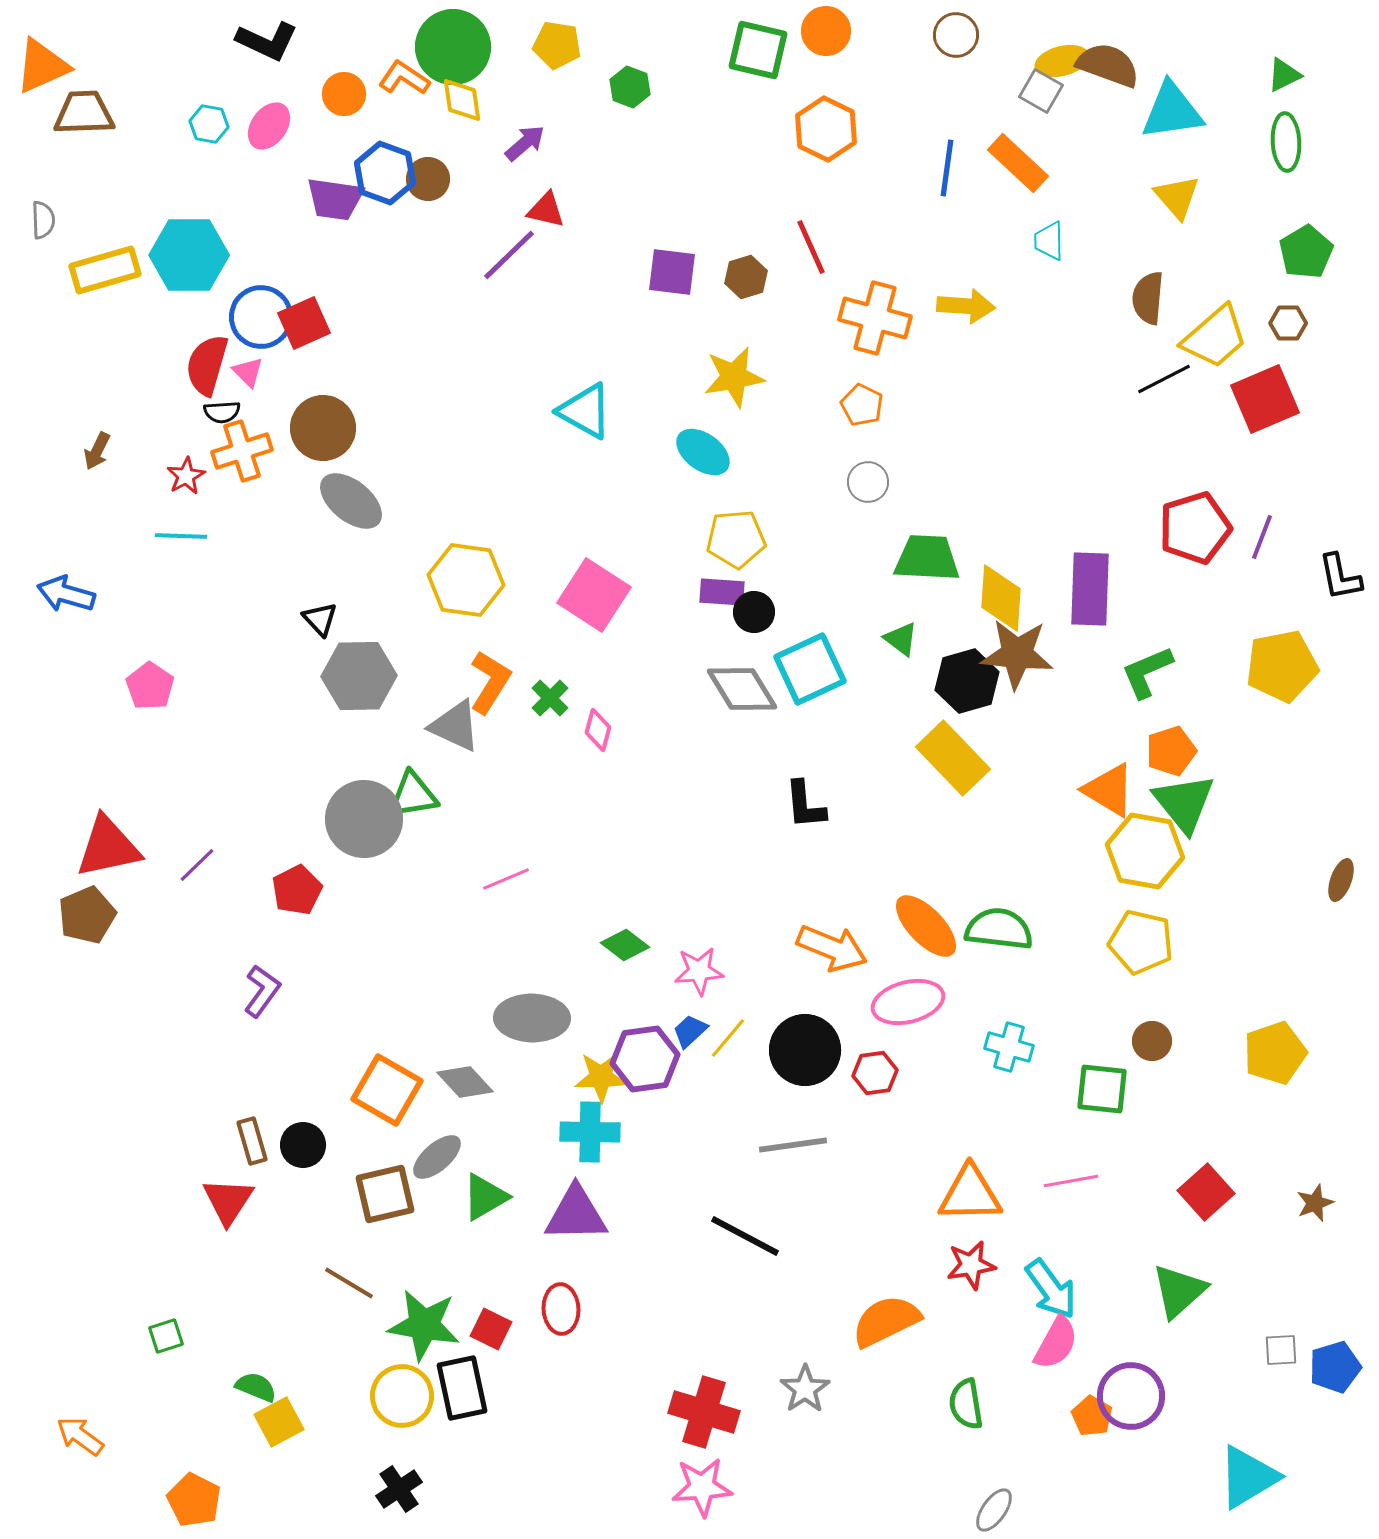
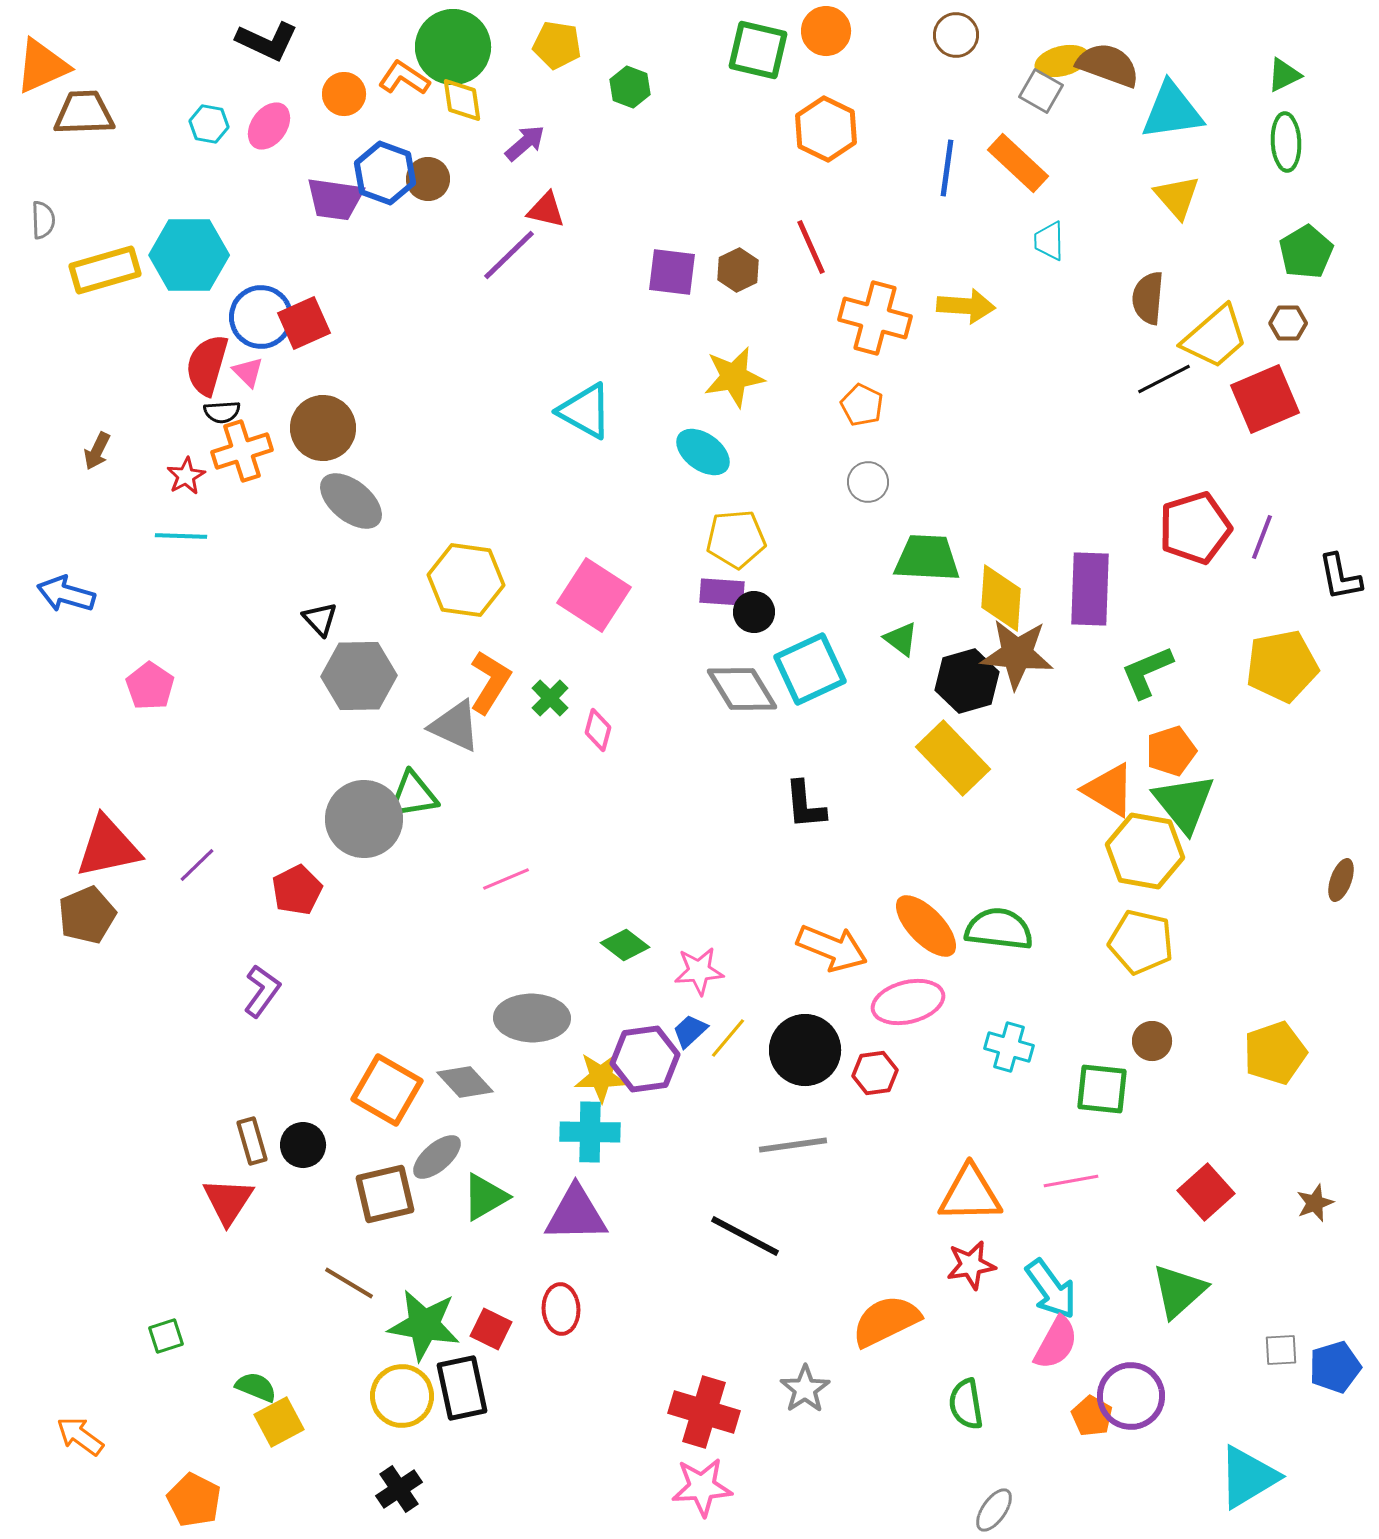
brown hexagon at (746, 277): moved 8 px left, 7 px up; rotated 9 degrees counterclockwise
